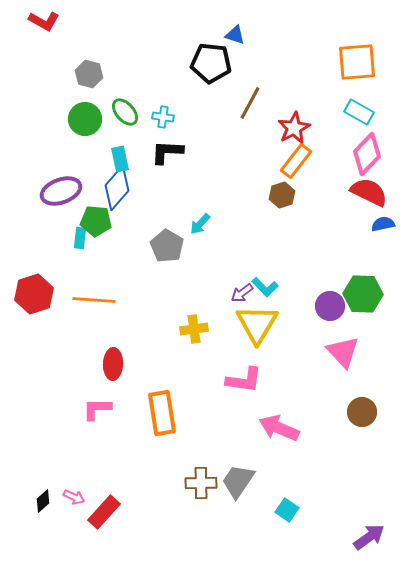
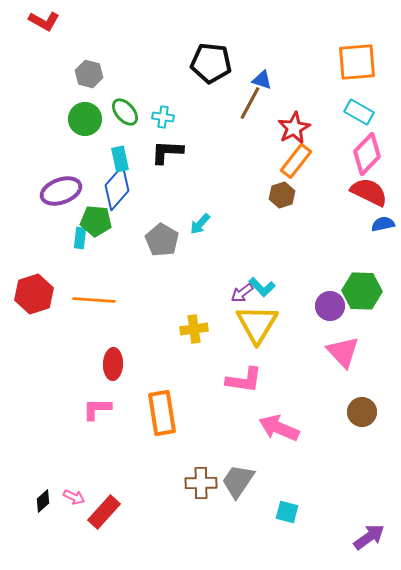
blue triangle at (235, 35): moved 27 px right, 45 px down
gray pentagon at (167, 246): moved 5 px left, 6 px up
cyan L-shape at (265, 287): moved 3 px left
green hexagon at (363, 294): moved 1 px left, 3 px up
cyan square at (287, 510): moved 2 px down; rotated 20 degrees counterclockwise
